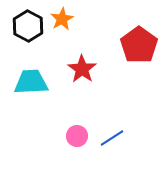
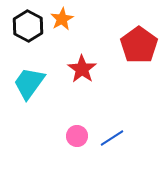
cyan trapezoid: moved 2 px left, 1 px down; rotated 51 degrees counterclockwise
